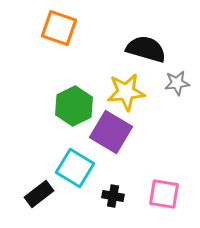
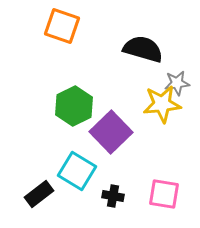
orange square: moved 3 px right, 2 px up
black semicircle: moved 3 px left
yellow star: moved 36 px right, 12 px down
purple square: rotated 15 degrees clockwise
cyan square: moved 2 px right, 3 px down
